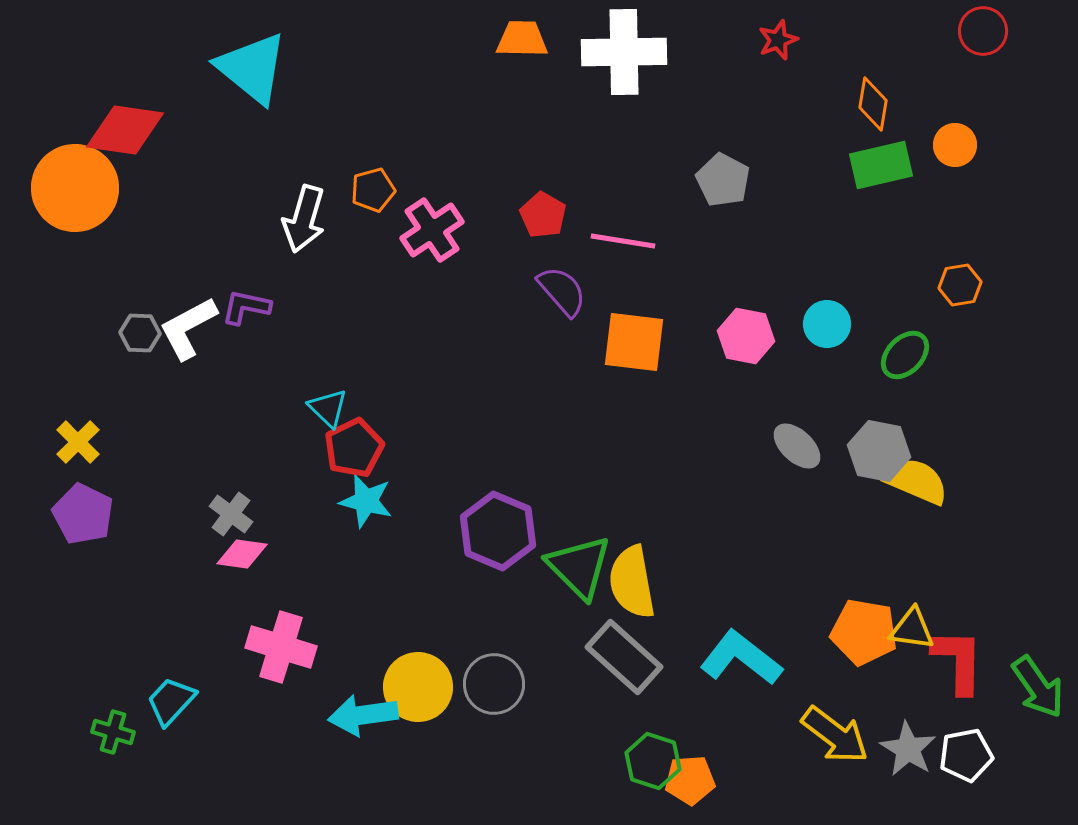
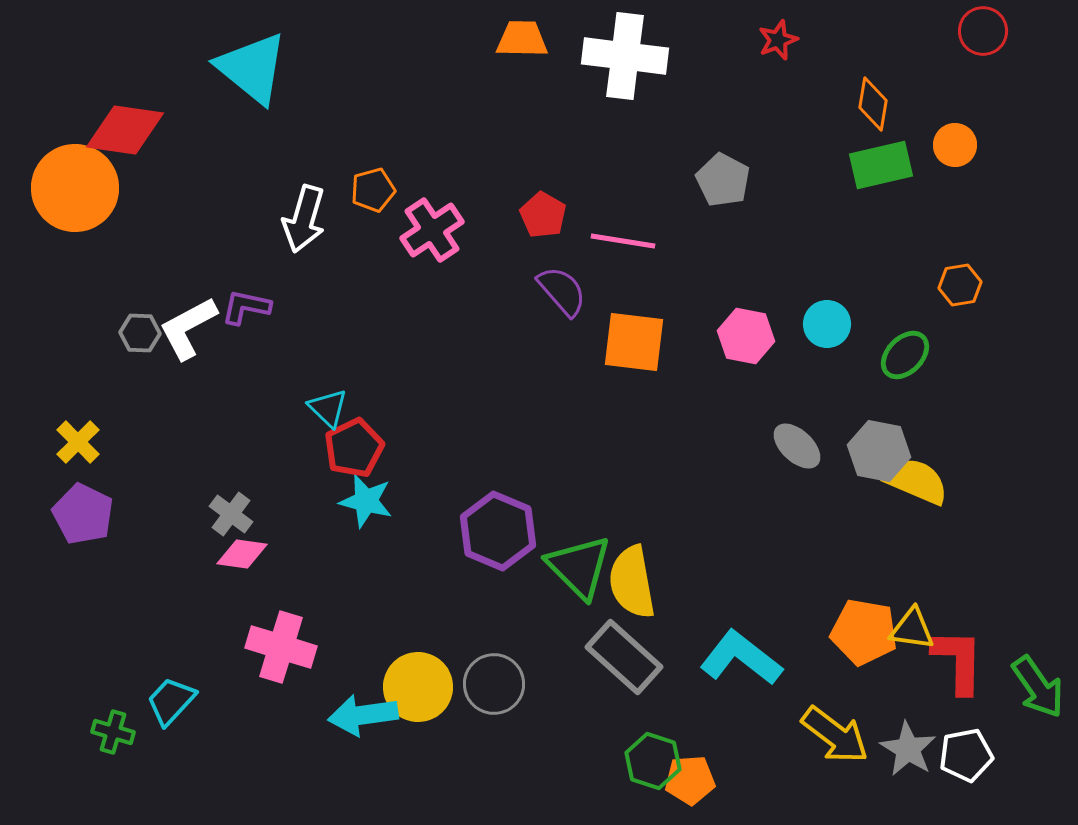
white cross at (624, 52): moved 1 px right, 4 px down; rotated 8 degrees clockwise
